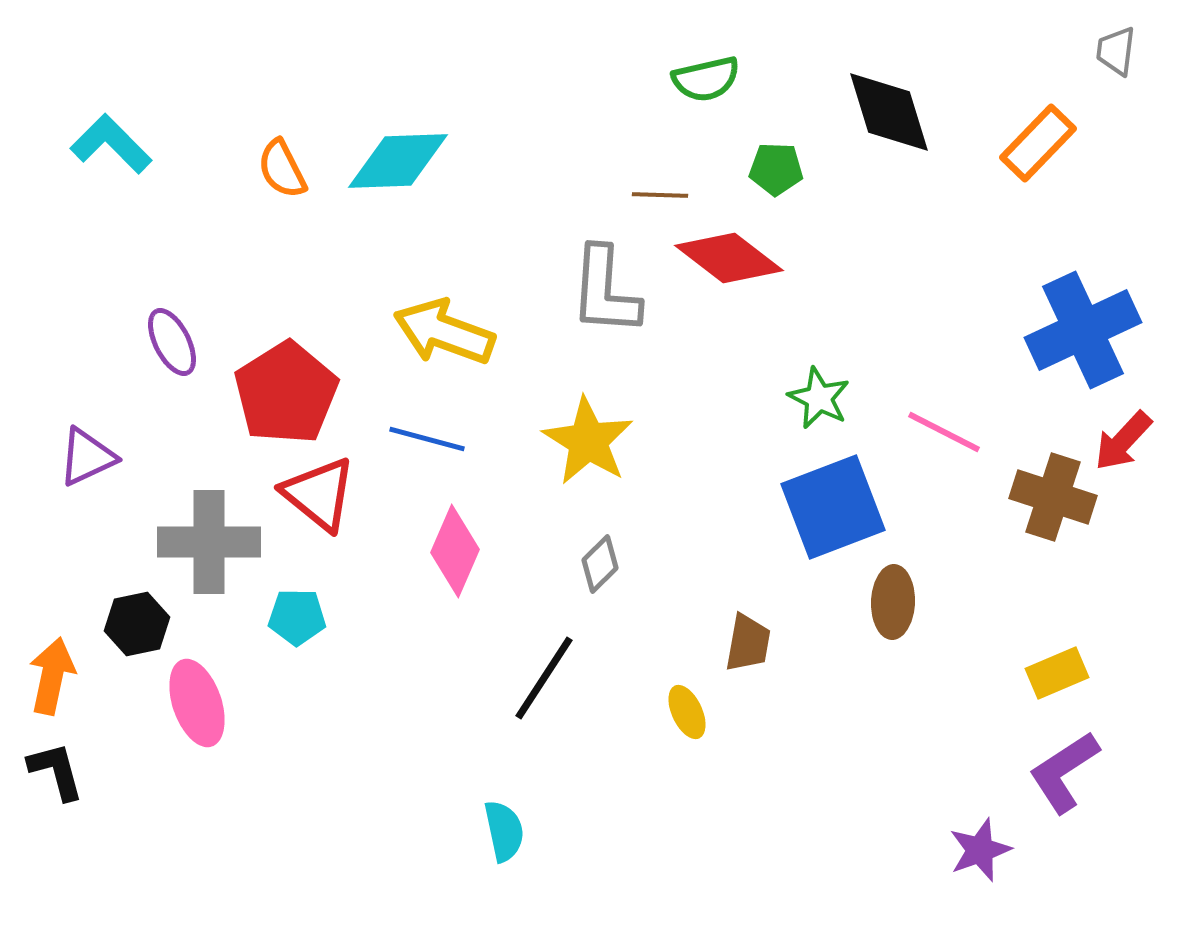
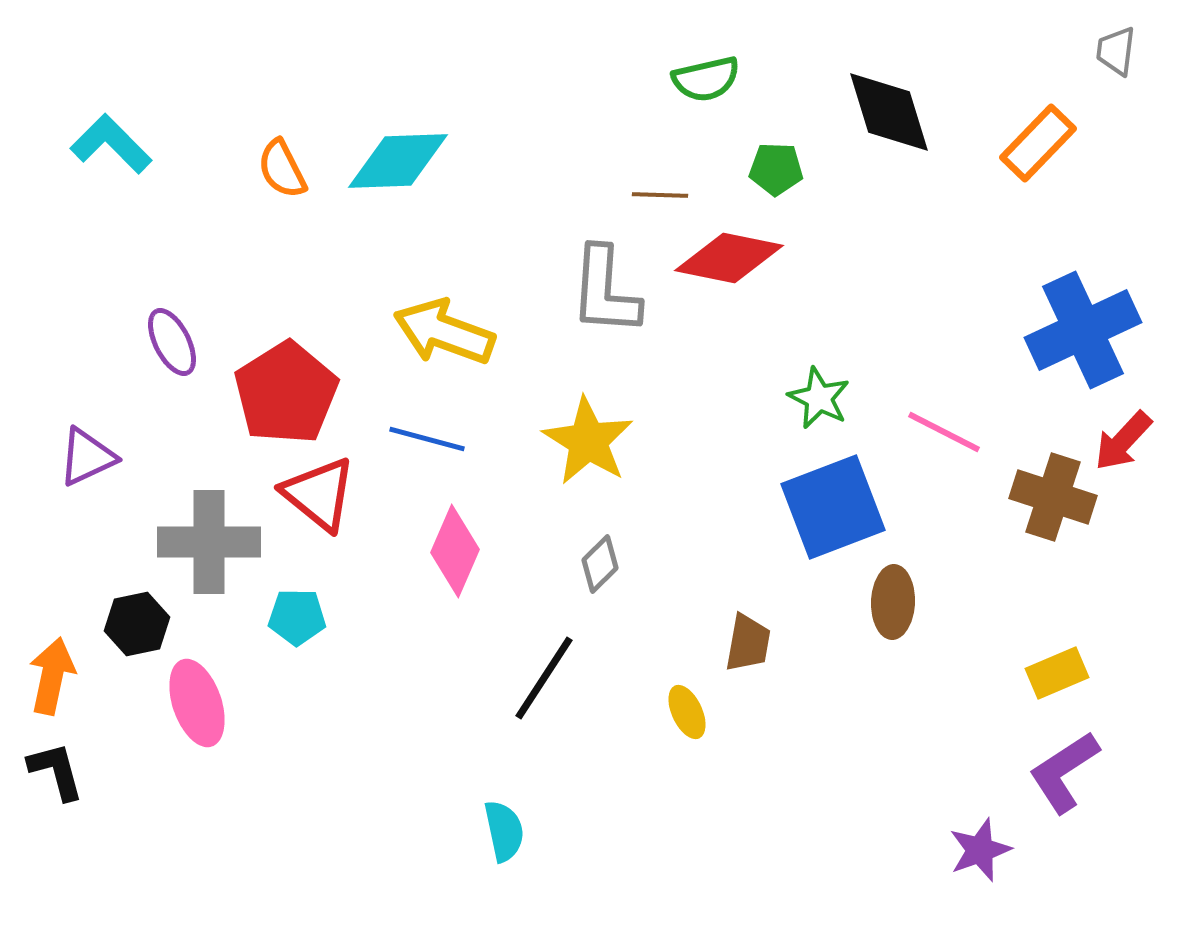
red diamond: rotated 26 degrees counterclockwise
